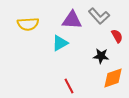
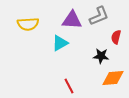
gray L-shape: rotated 70 degrees counterclockwise
red semicircle: moved 1 px left, 1 px down; rotated 136 degrees counterclockwise
orange diamond: rotated 15 degrees clockwise
